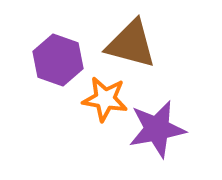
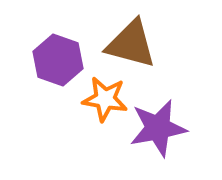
purple star: moved 1 px right, 1 px up
